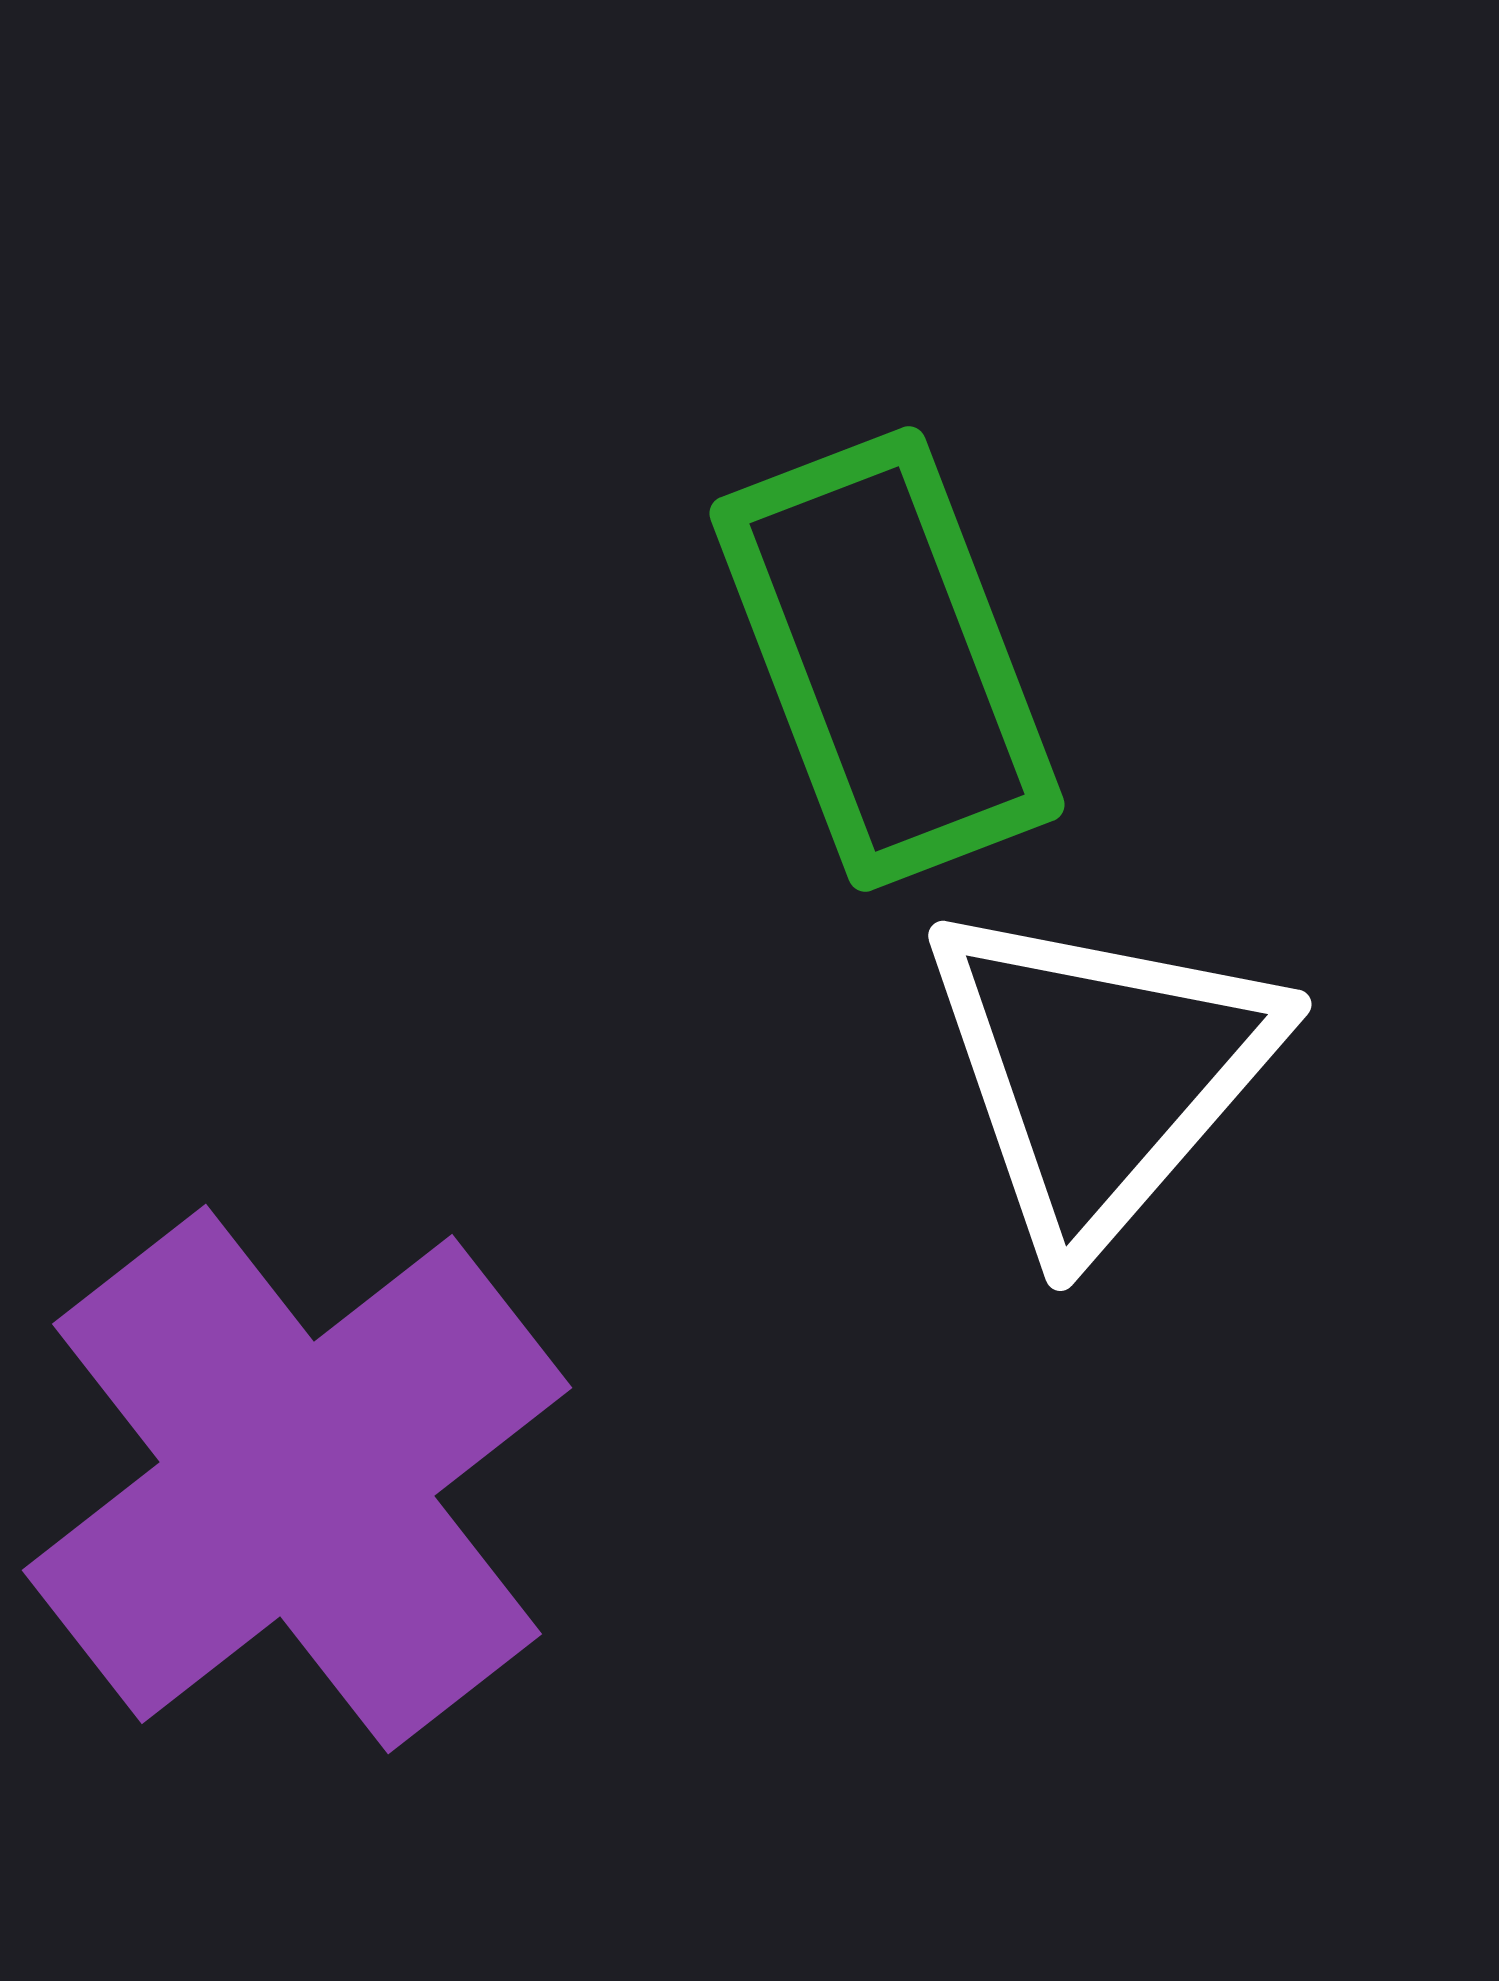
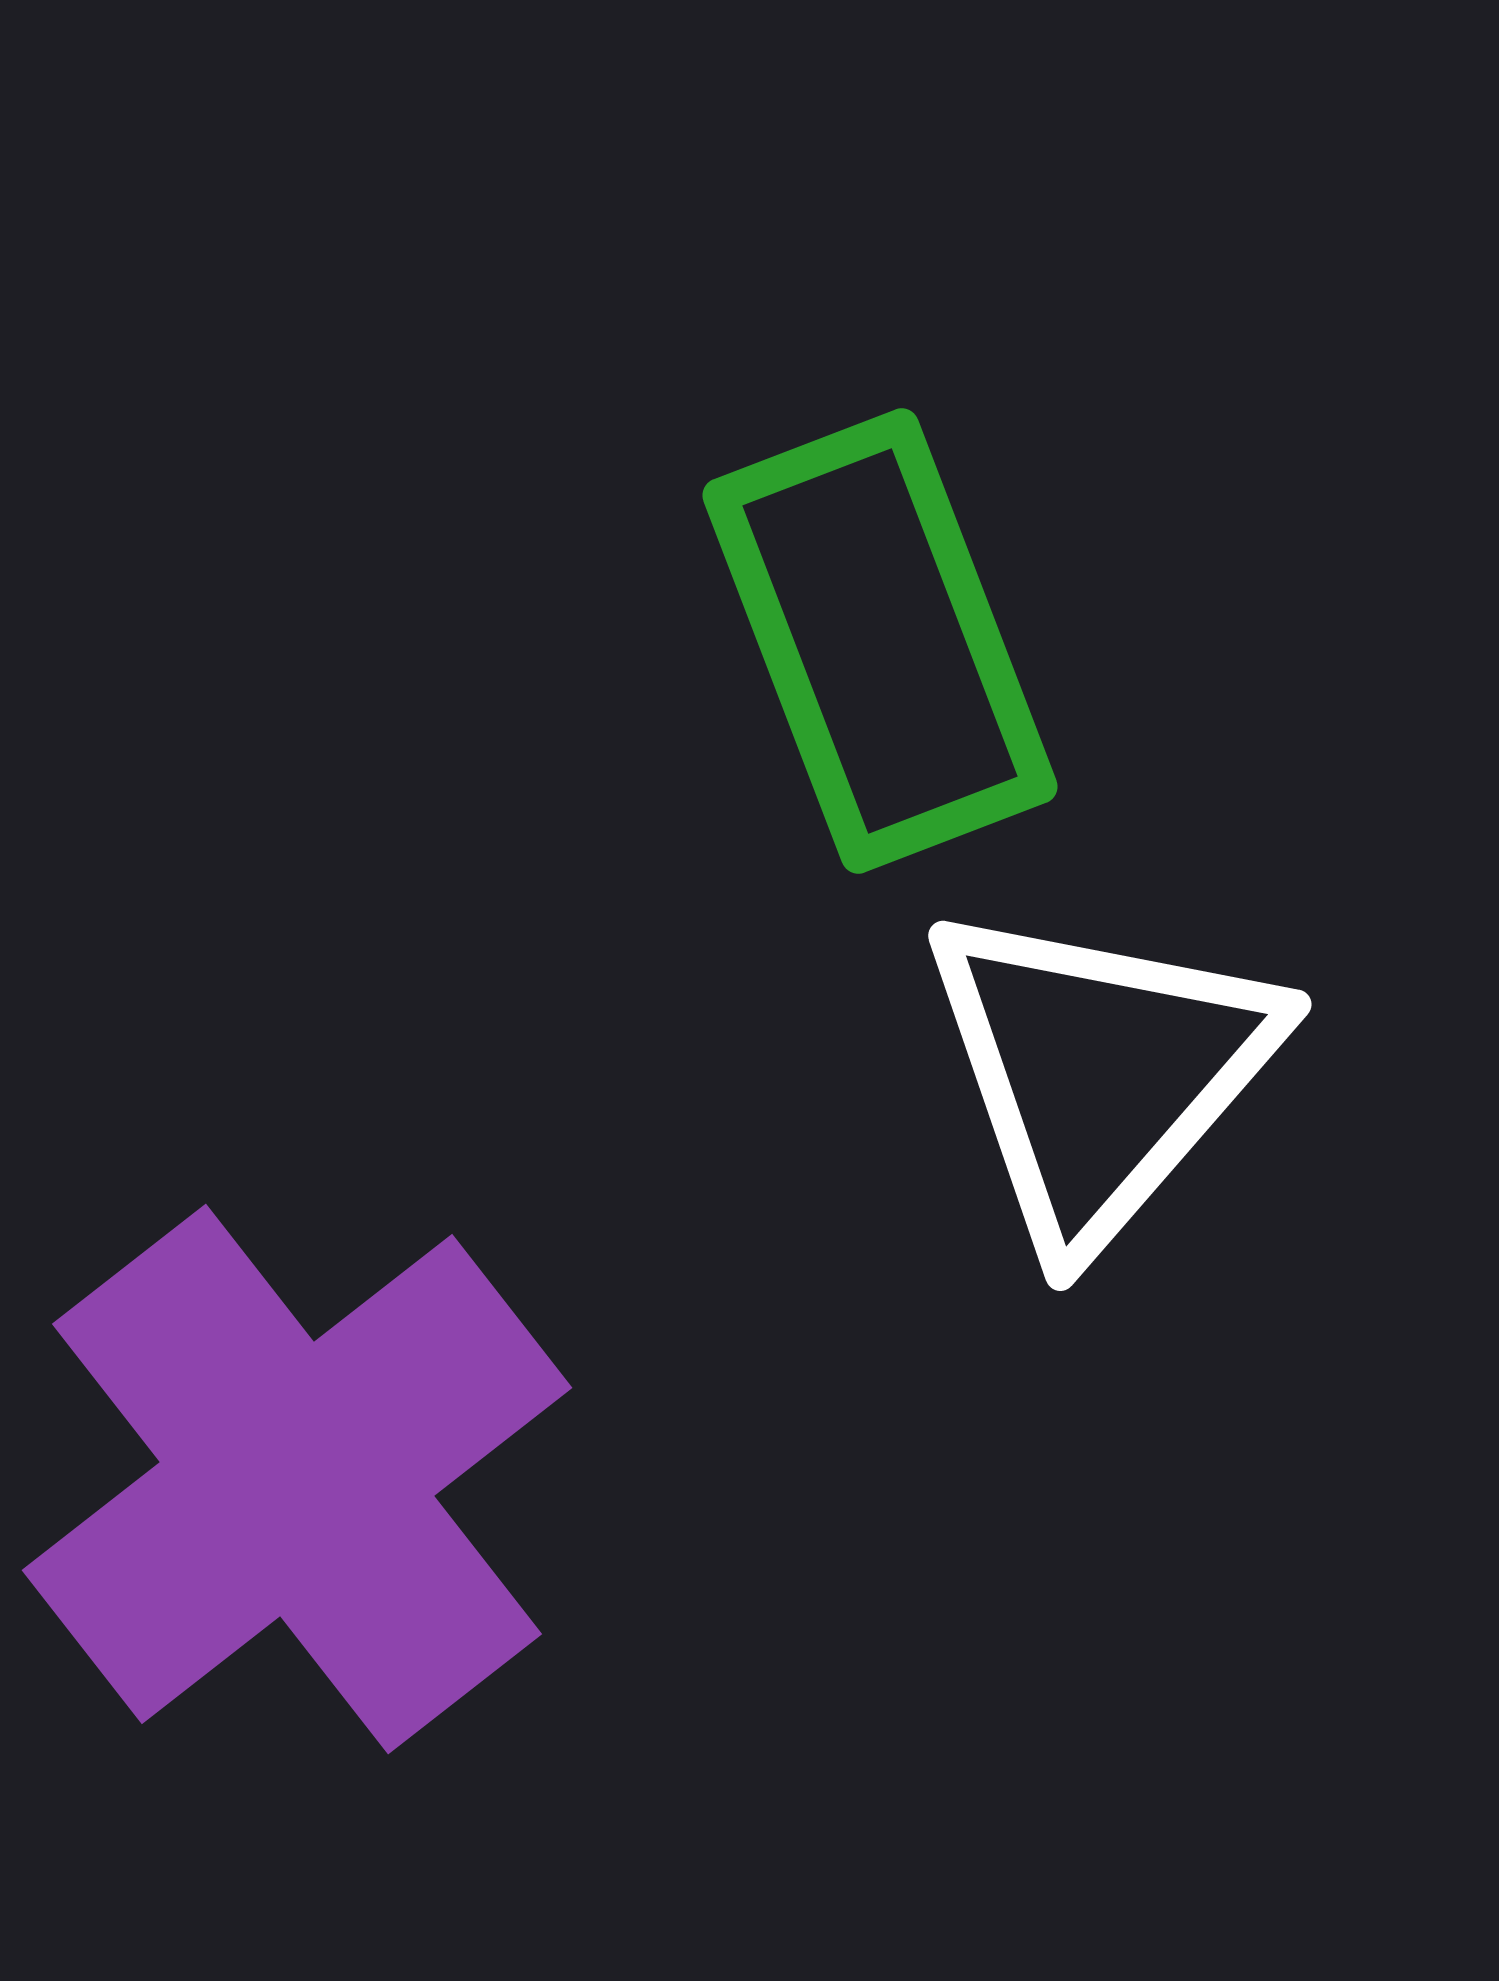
green rectangle: moved 7 px left, 18 px up
